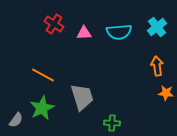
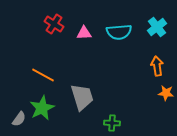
gray semicircle: moved 3 px right, 1 px up
